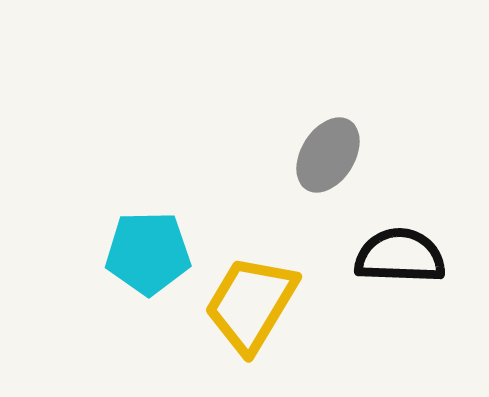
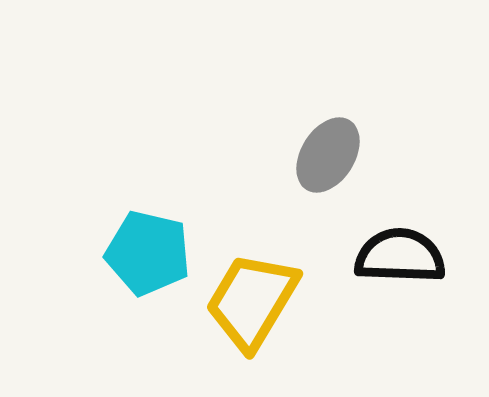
cyan pentagon: rotated 14 degrees clockwise
yellow trapezoid: moved 1 px right, 3 px up
